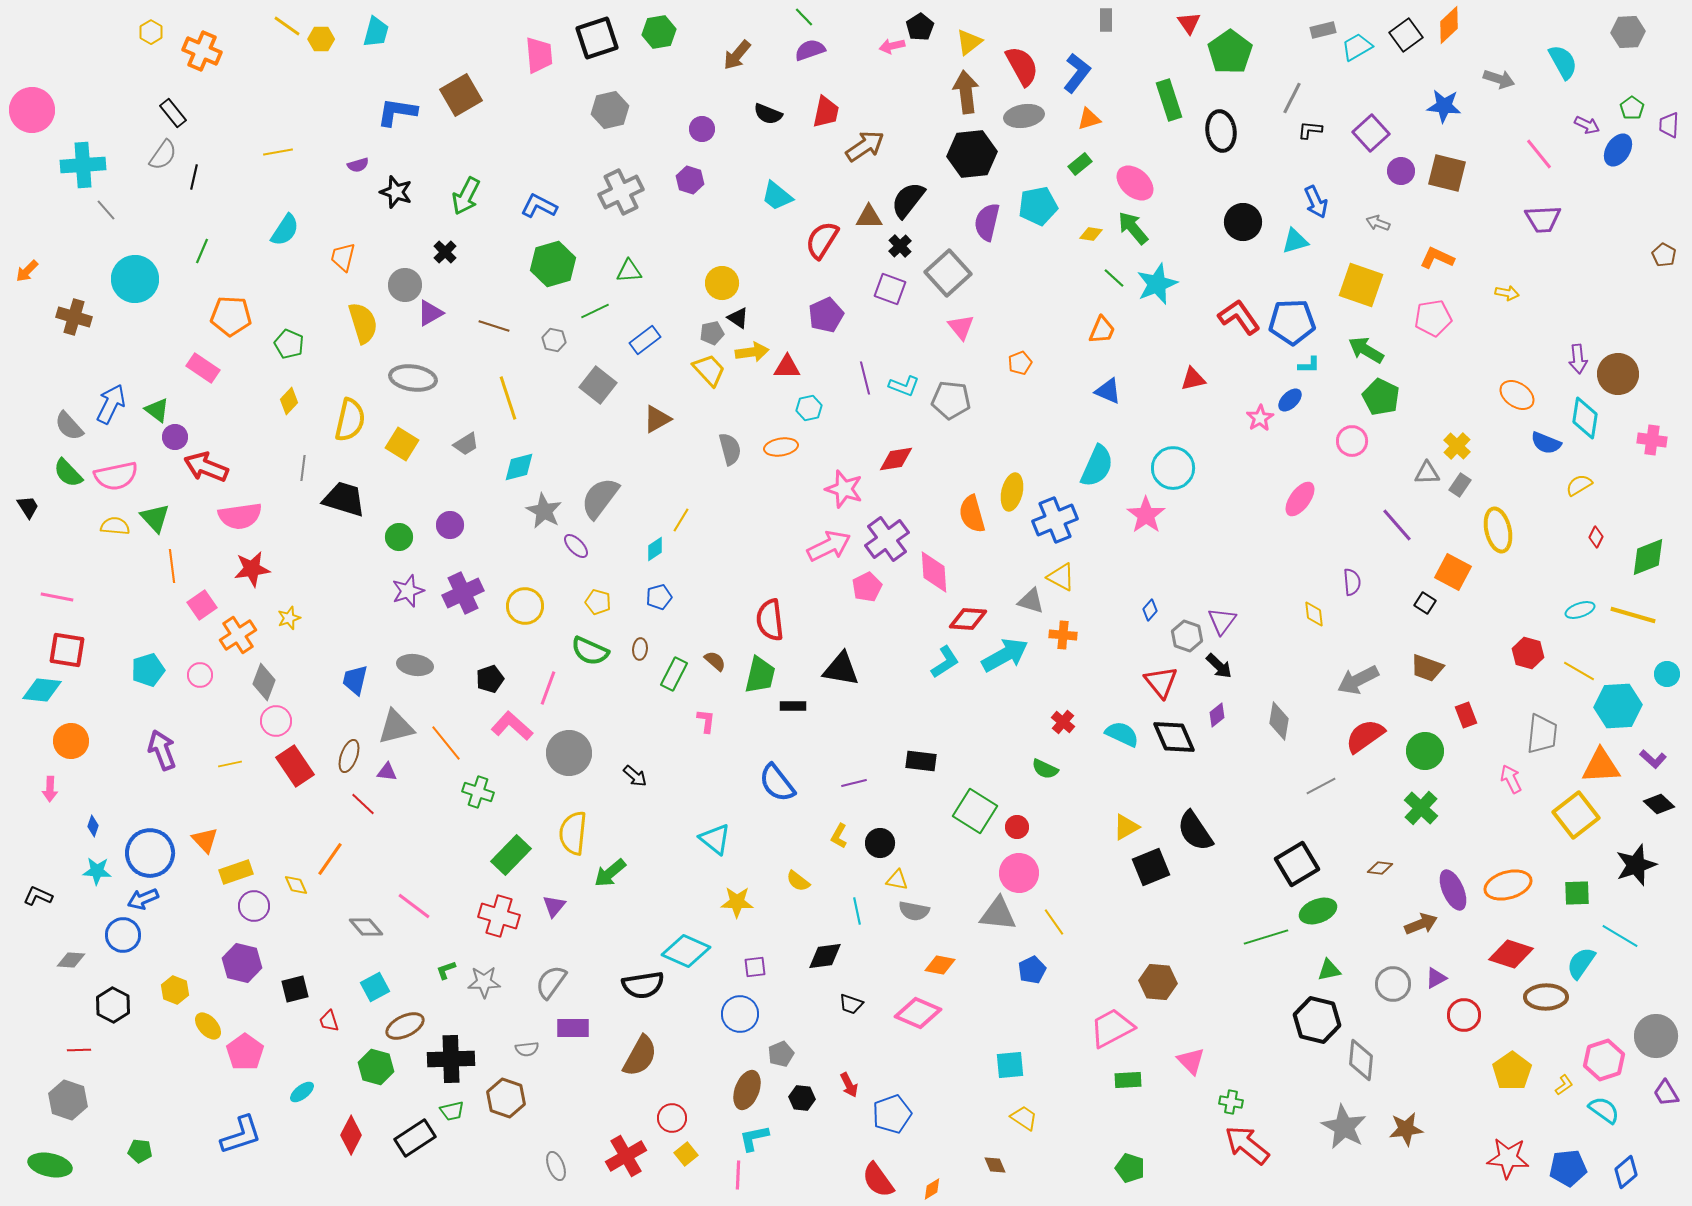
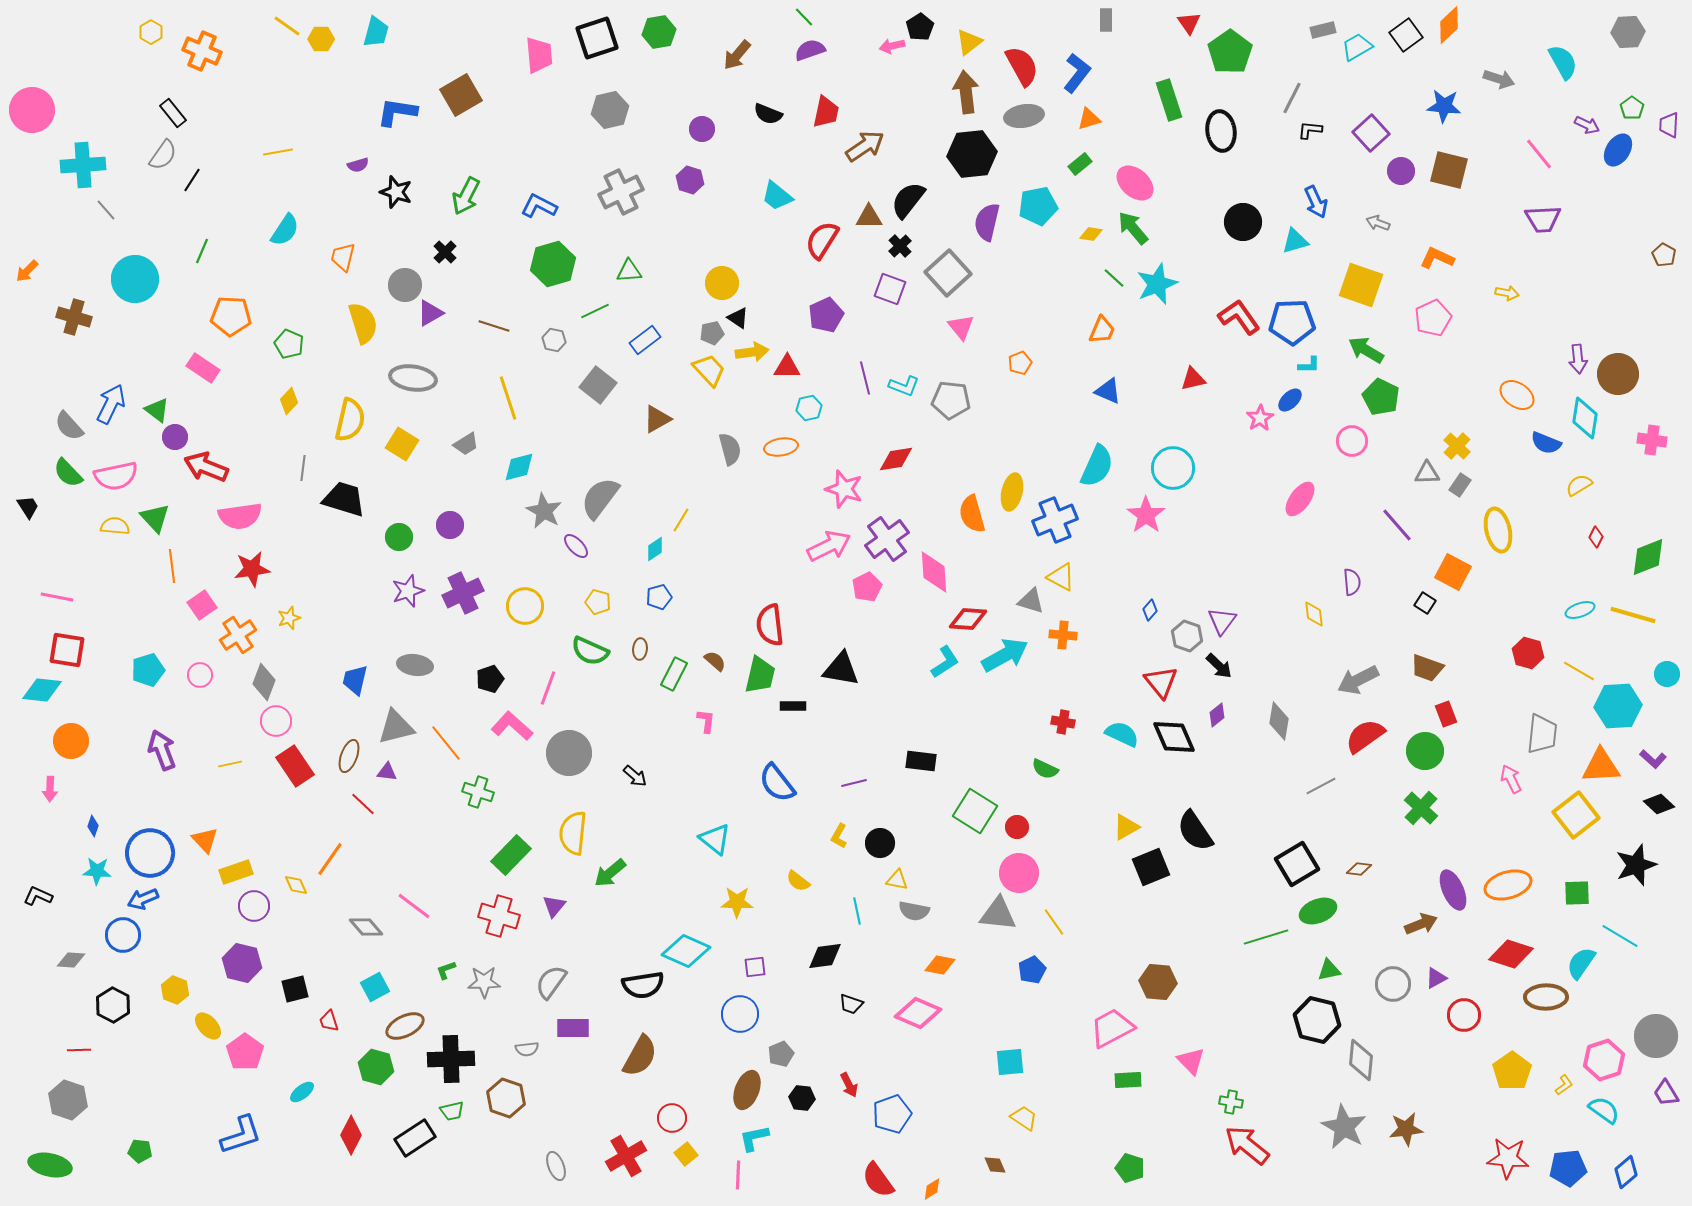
brown square at (1447, 173): moved 2 px right, 3 px up
black line at (194, 177): moved 2 px left, 3 px down; rotated 20 degrees clockwise
pink pentagon at (1433, 318): rotated 15 degrees counterclockwise
red semicircle at (770, 620): moved 5 px down
red rectangle at (1466, 715): moved 20 px left, 1 px up
red cross at (1063, 722): rotated 30 degrees counterclockwise
brown diamond at (1380, 868): moved 21 px left, 1 px down
cyan square at (1010, 1065): moved 3 px up
